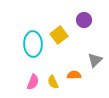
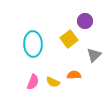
purple circle: moved 1 px right, 1 px down
yellow square: moved 10 px right, 4 px down
gray triangle: moved 1 px left, 5 px up
yellow semicircle: rotated 40 degrees counterclockwise
